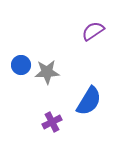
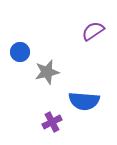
blue circle: moved 1 px left, 13 px up
gray star: rotated 10 degrees counterclockwise
blue semicircle: moved 5 px left; rotated 64 degrees clockwise
